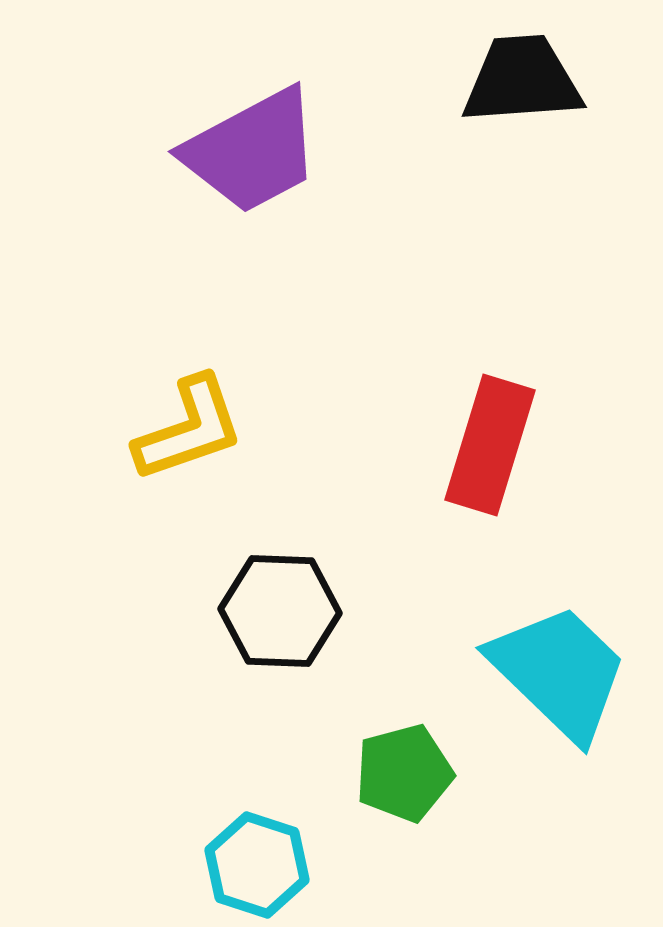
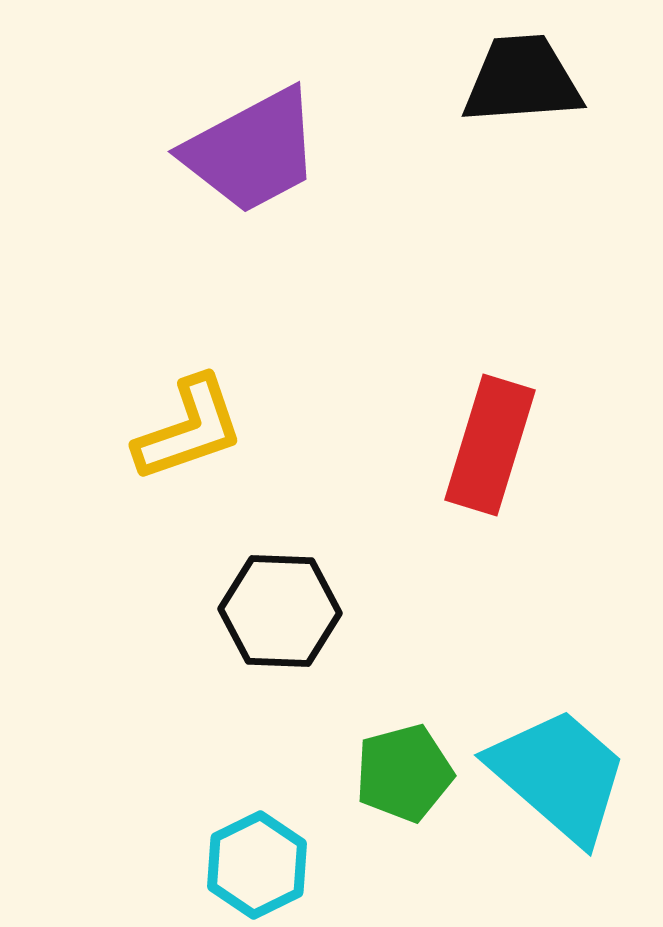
cyan trapezoid: moved 103 px down; rotated 3 degrees counterclockwise
cyan hexagon: rotated 16 degrees clockwise
